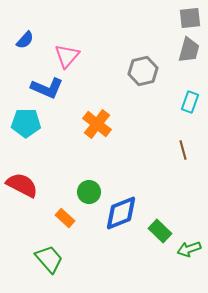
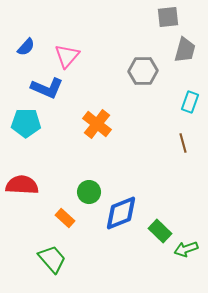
gray square: moved 22 px left, 1 px up
blue semicircle: moved 1 px right, 7 px down
gray trapezoid: moved 4 px left
gray hexagon: rotated 12 degrees clockwise
brown line: moved 7 px up
red semicircle: rotated 24 degrees counterclockwise
green arrow: moved 3 px left
green trapezoid: moved 3 px right
